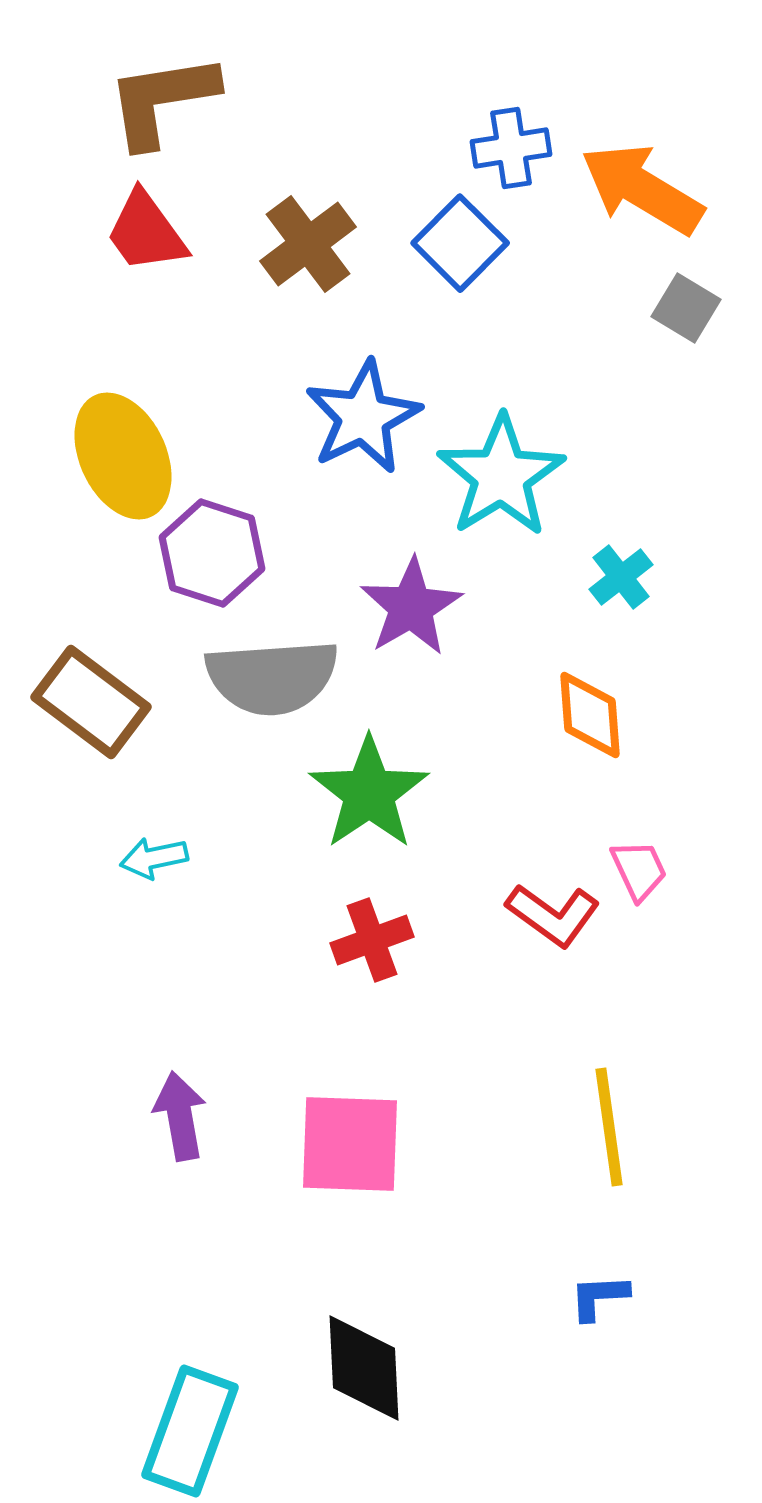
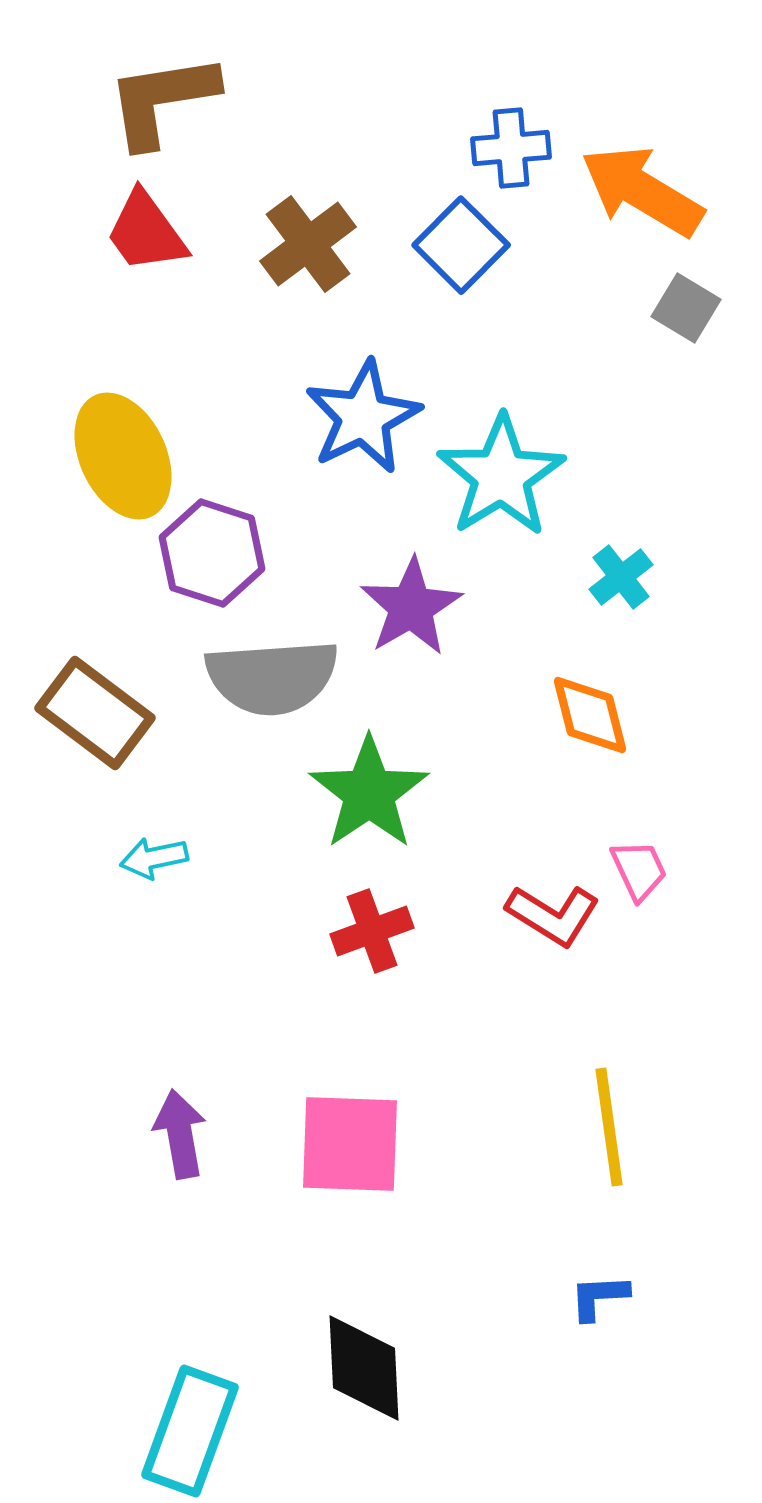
blue cross: rotated 4 degrees clockwise
orange arrow: moved 2 px down
blue square: moved 1 px right, 2 px down
brown rectangle: moved 4 px right, 11 px down
orange diamond: rotated 10 degrees counterclockwise
red L-shape: rotated 4 degrees counterclockwise
red cross: moved 9 px up
purple arrow: moved 18 px down
